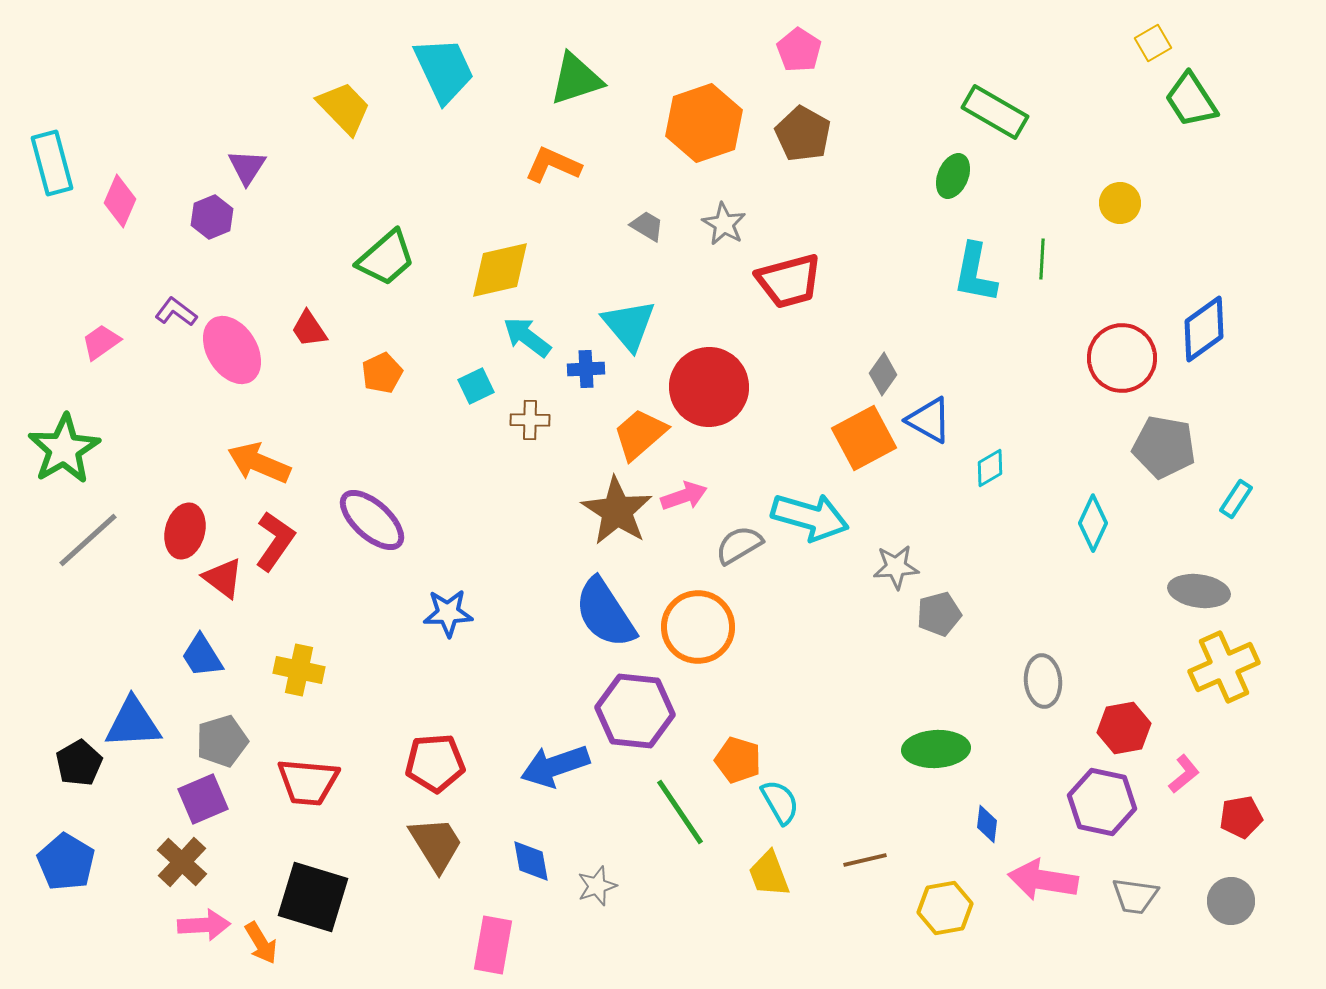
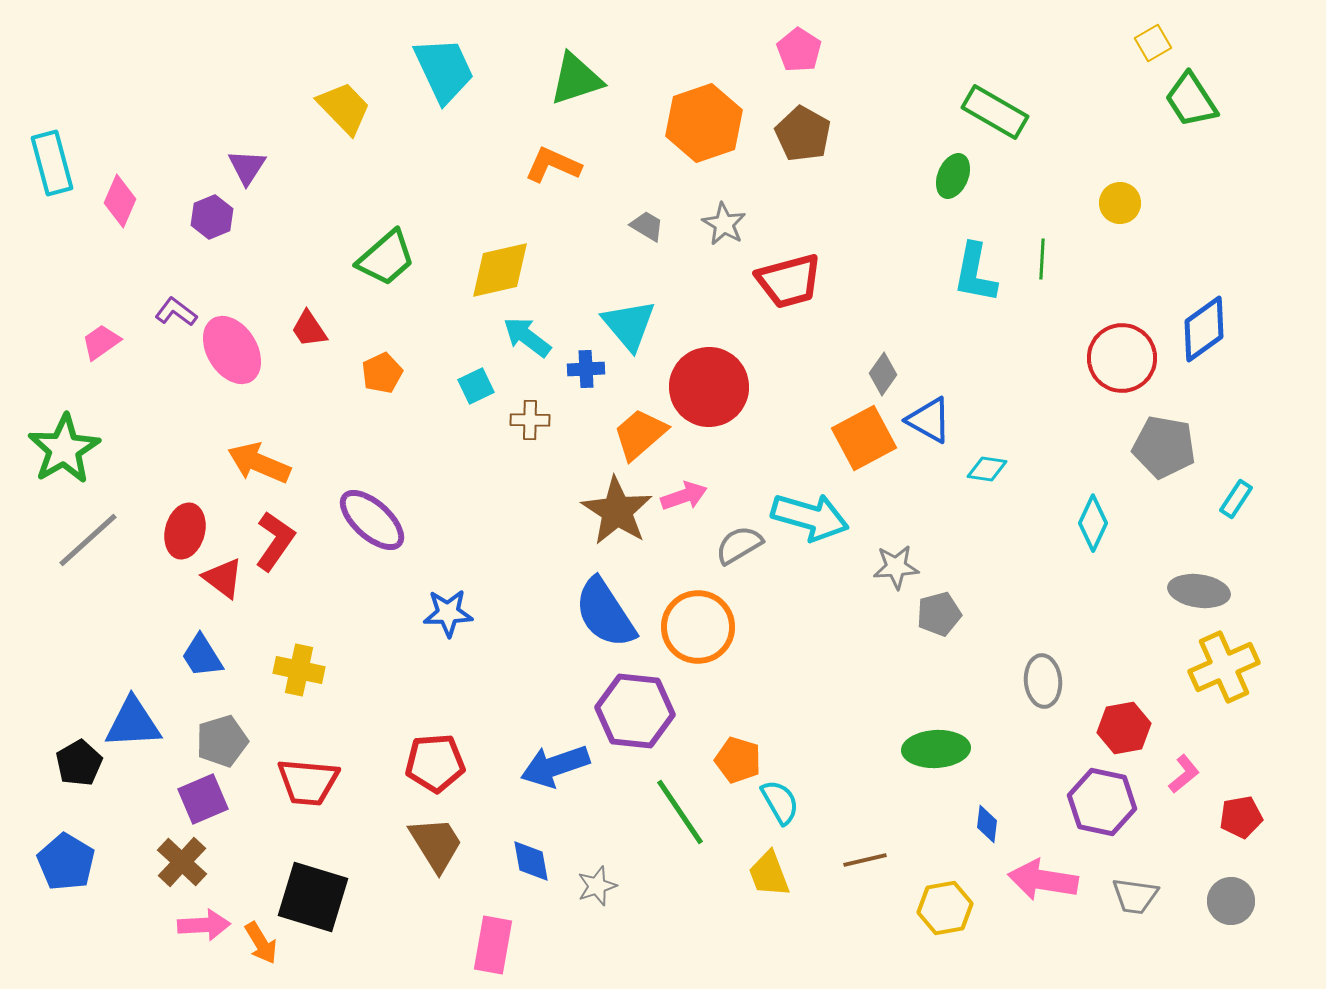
cyan diamond at (990, 468): moved 3 px left, 1 px down; rotated 39 degrees clockwise
